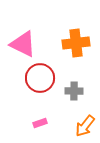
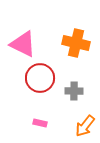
orange cross: rotated 20 degrees clockwise
pink rectangle: rotated 32 degrees clockwise
